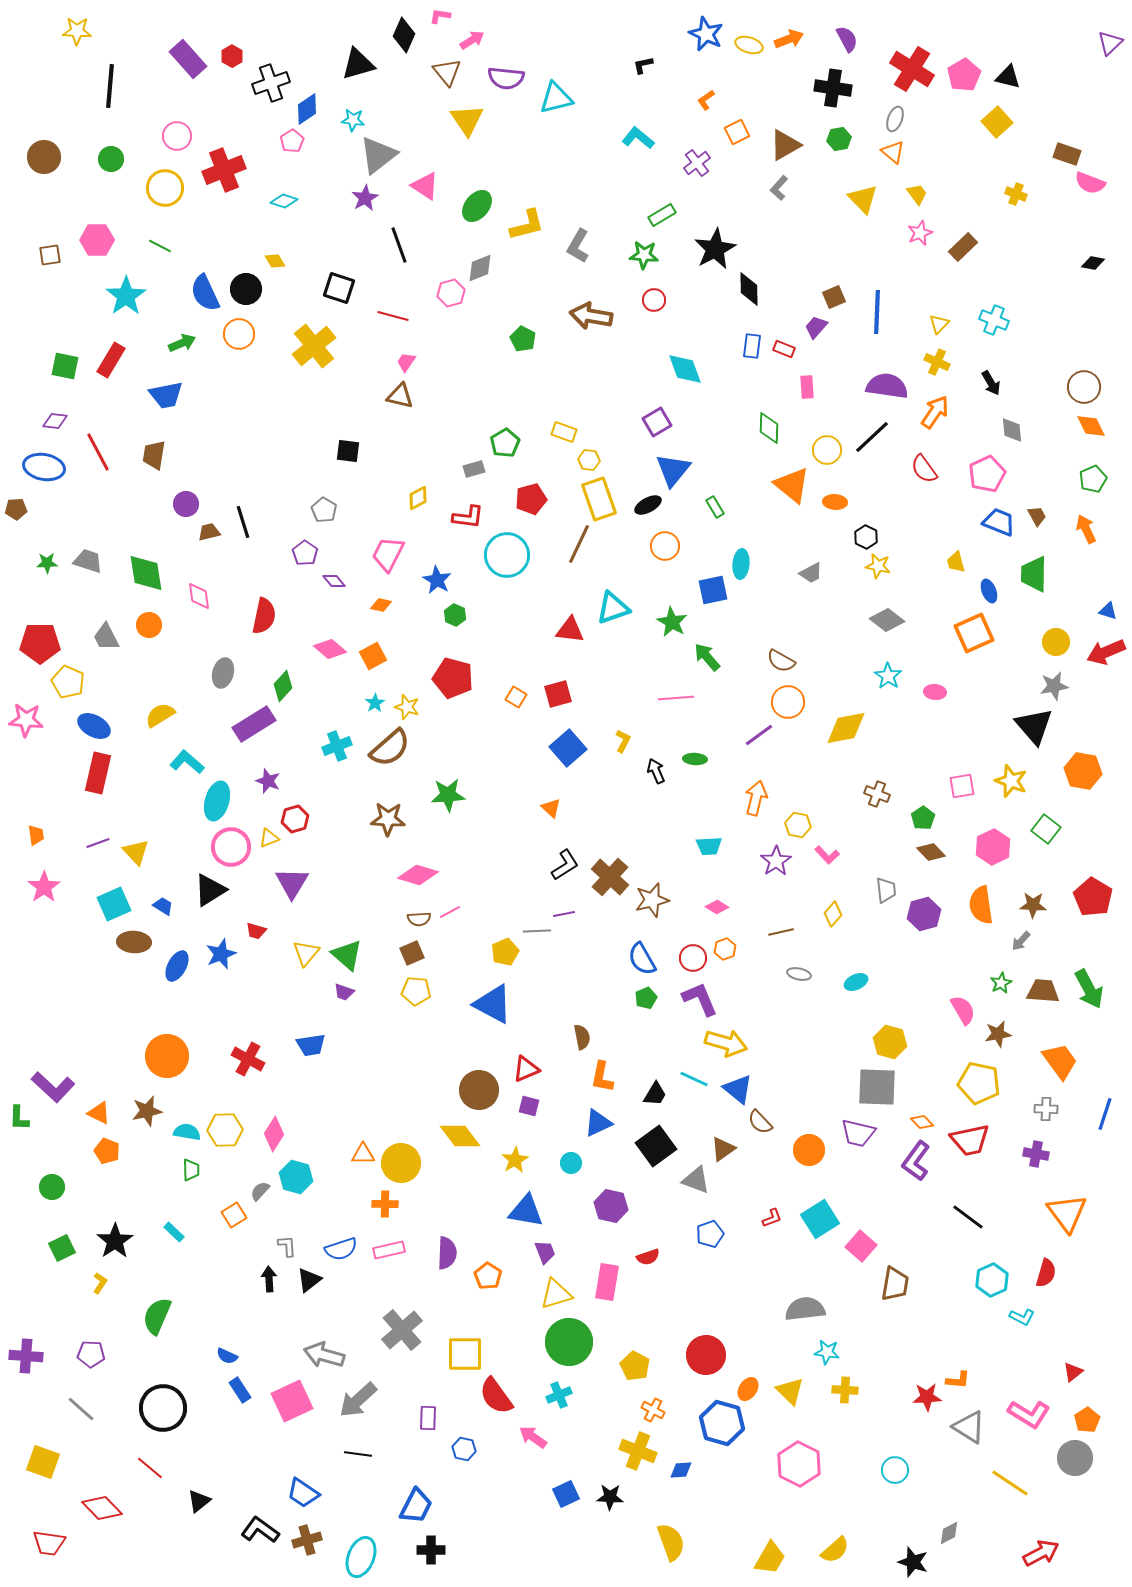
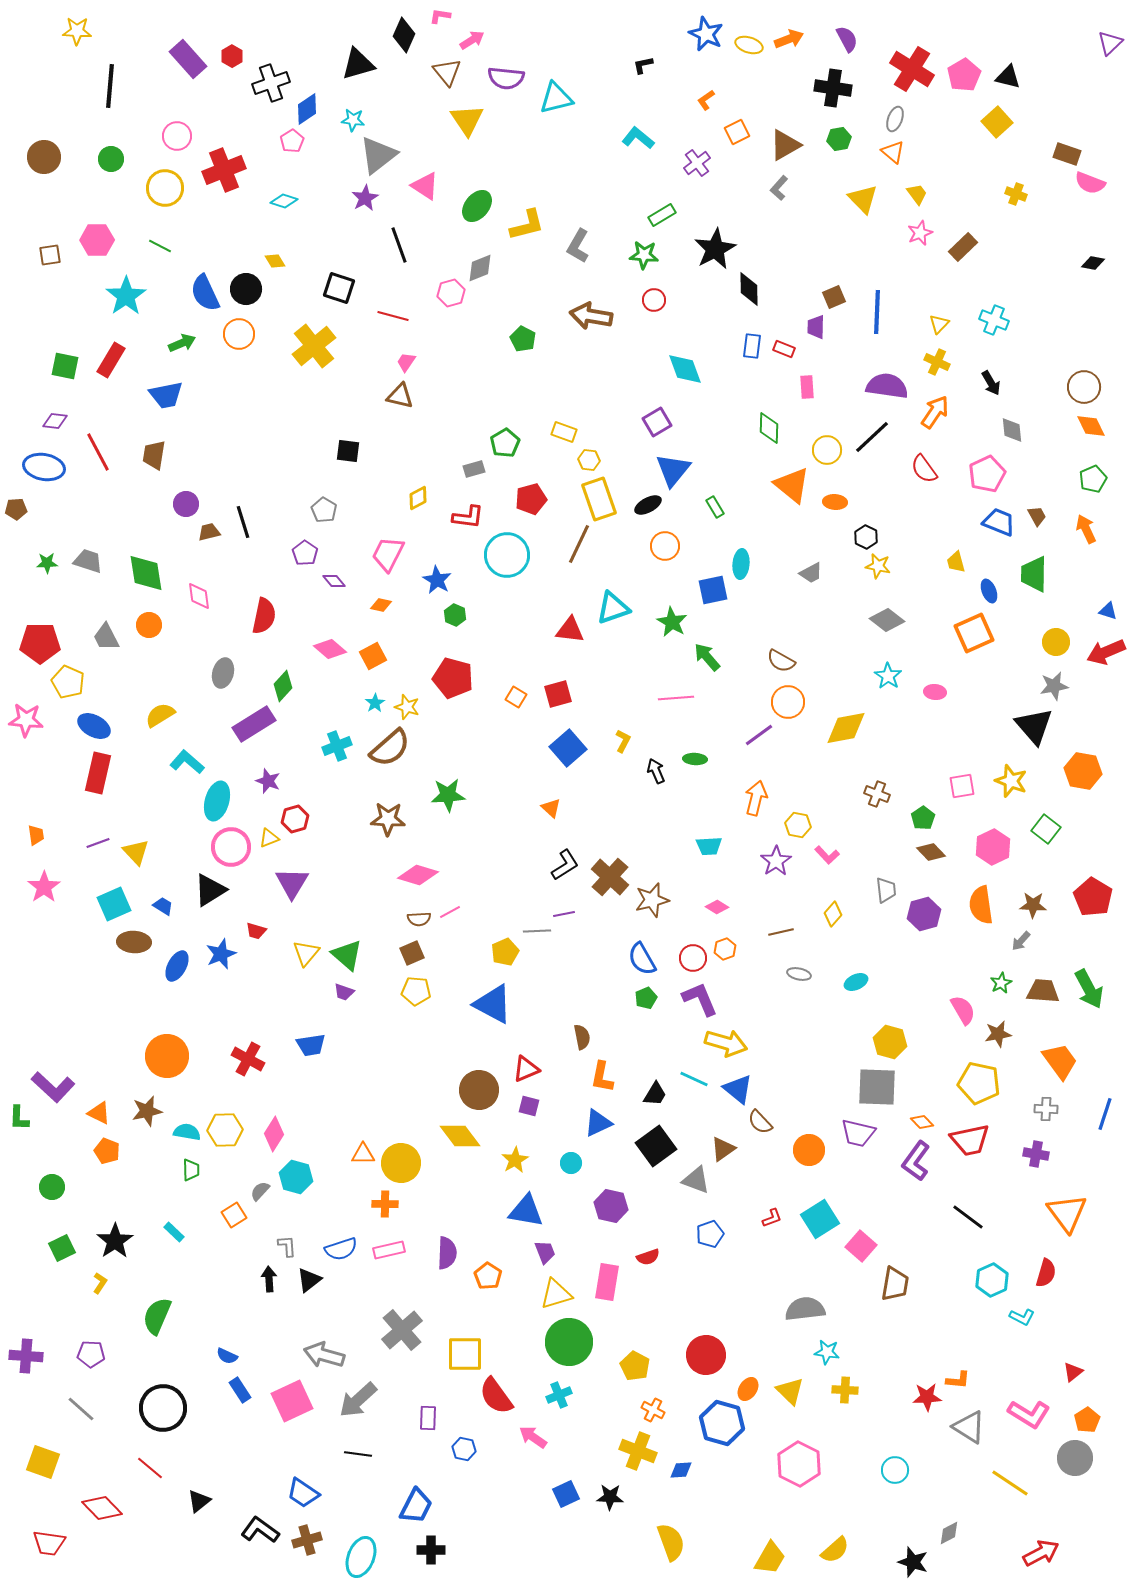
purple trapezoid at (816, 327): rotated 40 degrees counterclockwise
